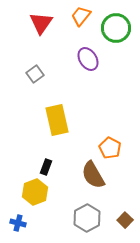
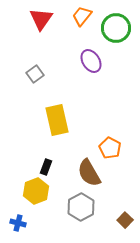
orange trapezoid: moved 1 px right
red triangle: moved 4 px up
purple ellipse: moved 3 px right, 2 px down
brown semicircle: moved 4 px left, 2 px up
yellow hexagon: moved 1 px right, 1 px up
gray hexagon: moved 6 px left, 11 px up
